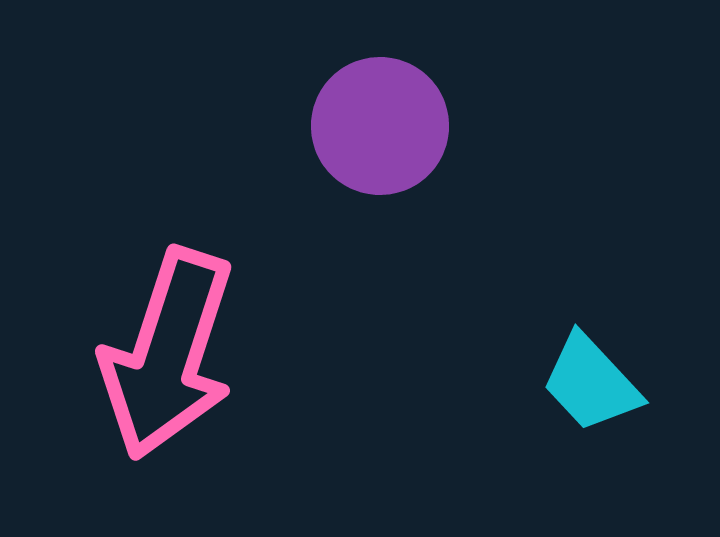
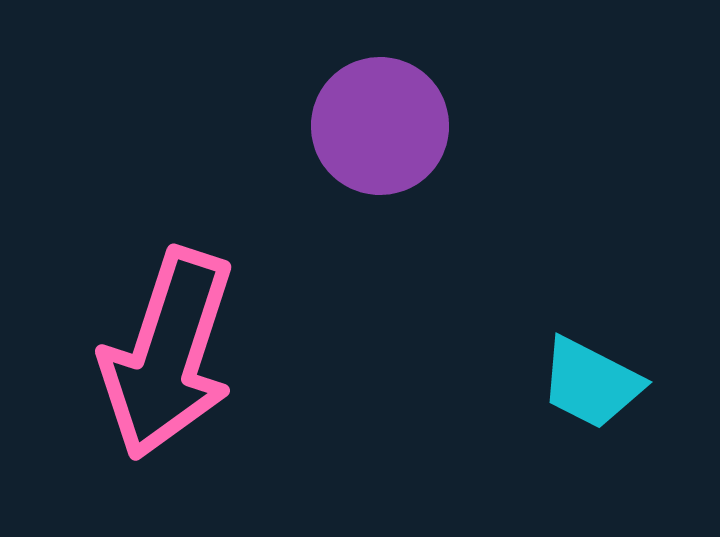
cyan trapezoid: rotated 20 degrees counterclockwise
